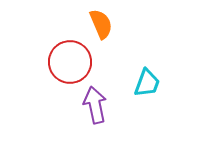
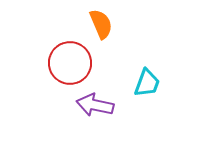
red circle: moved 1 px down
purple arrow: rotated 66 degrees counterclockwise
